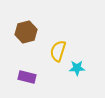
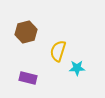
purple rectangle: moved 1 px right, 1 px down
